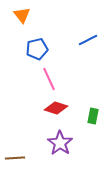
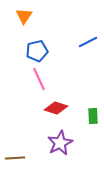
orange triangle: moved 2 px right, 1 px down; rotated 12 degrees clockwise
blue line: moved 2 px down
blue pentagon: moved 2 px down
pink line: moved 10 px left
green rectangle: rotated 14 degrees counterclockwise
purple star: rotated 10 degrees clockwise
